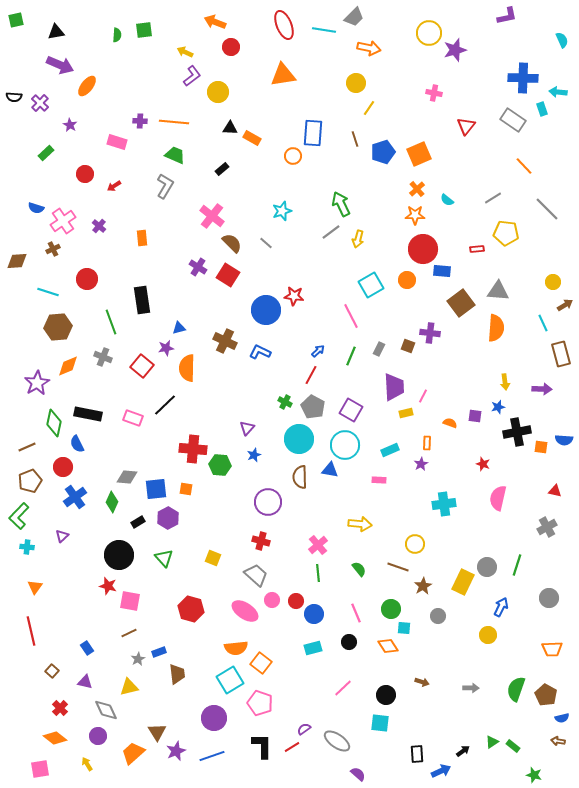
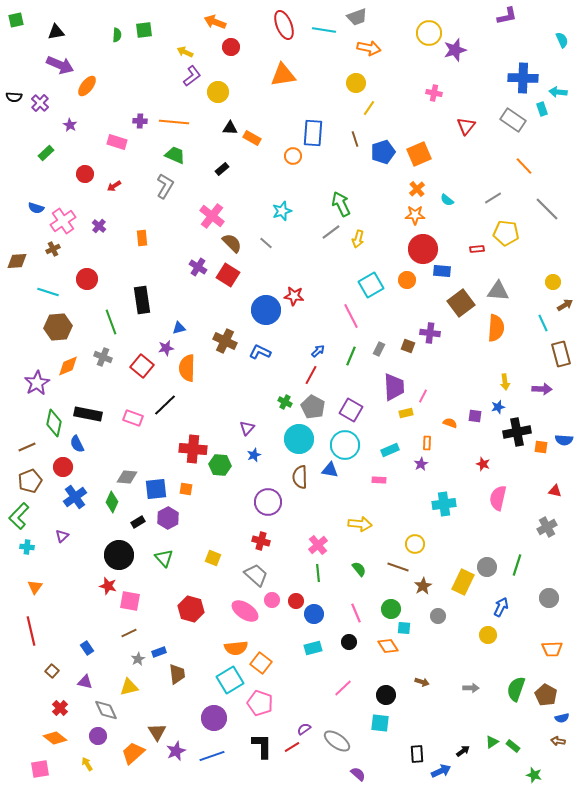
gray trapezoid at (354, 17): moved 3 px right; rotated 25 degrees clockwise
